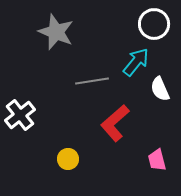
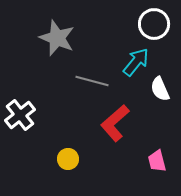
gray star: moved 1 px right, 6 px down
gray line: rotated 24 degrees clockwise
pink trapezoid: moved 1 px down
